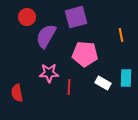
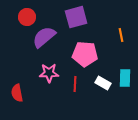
purple semicircle: moved 2 px left, 1 px down; rotated 20 degrees clockwise
cyan rectangle: moved 1 px left
red line: moved 6 px right, 3 px up
